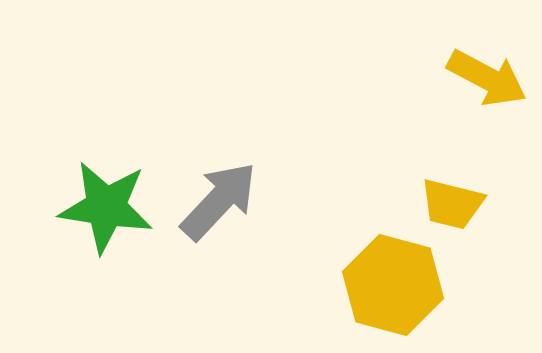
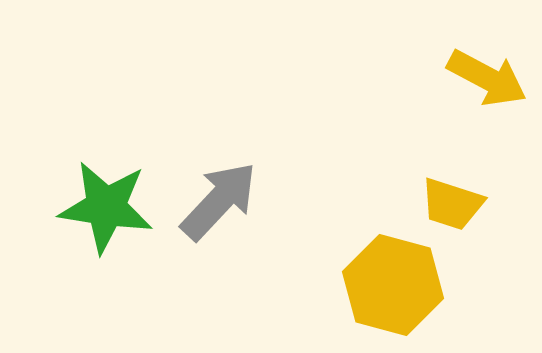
yellow trapezoid: rotated 4 degrees clockwise
